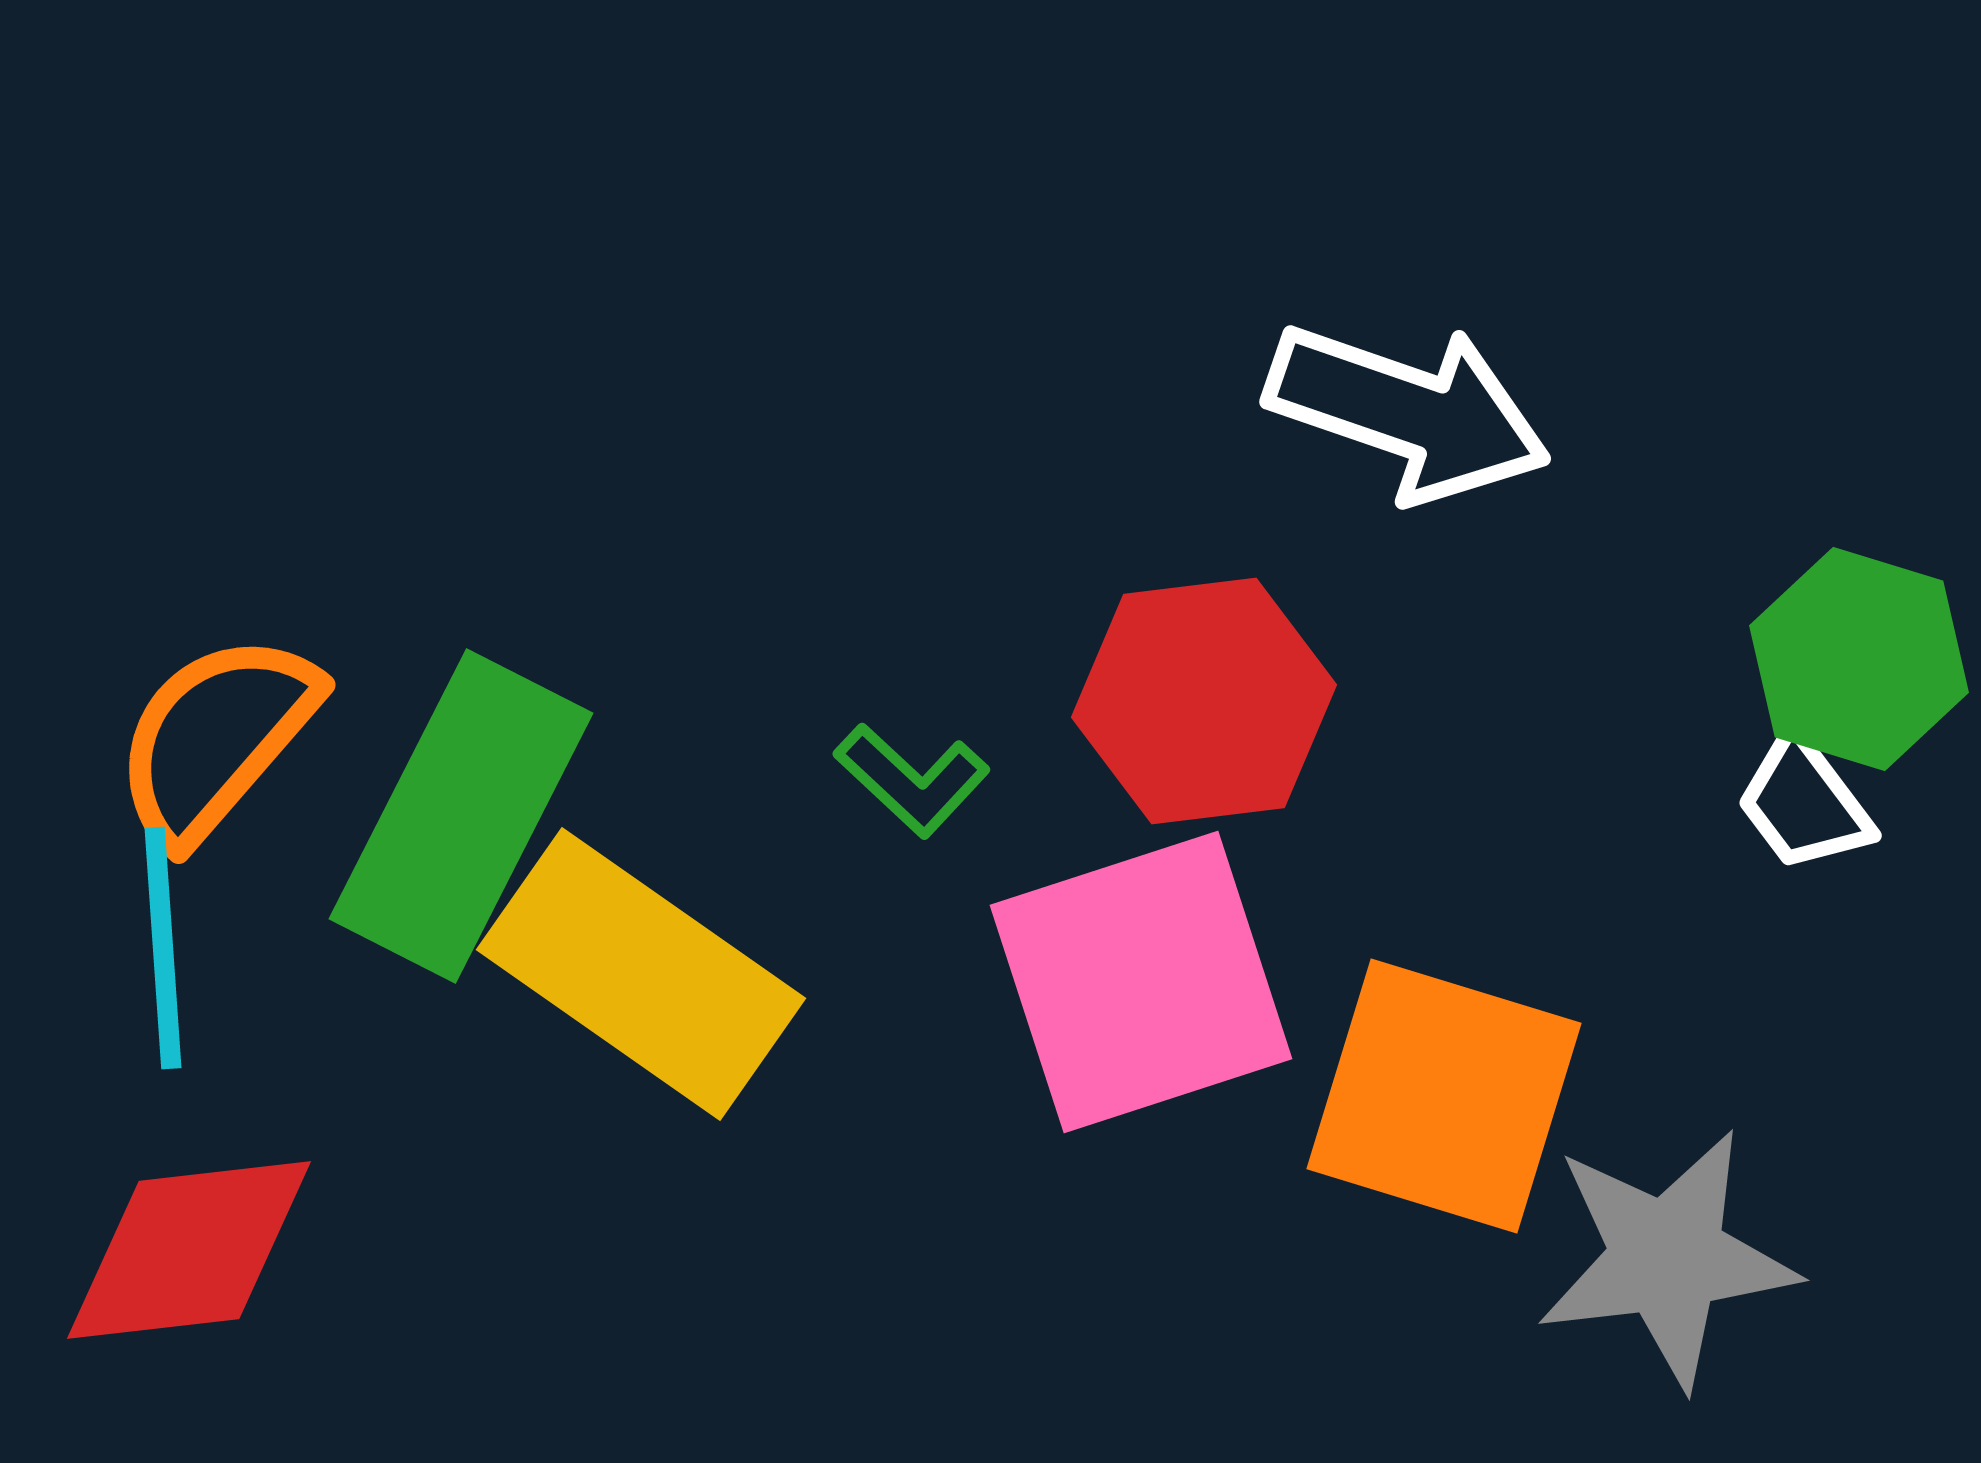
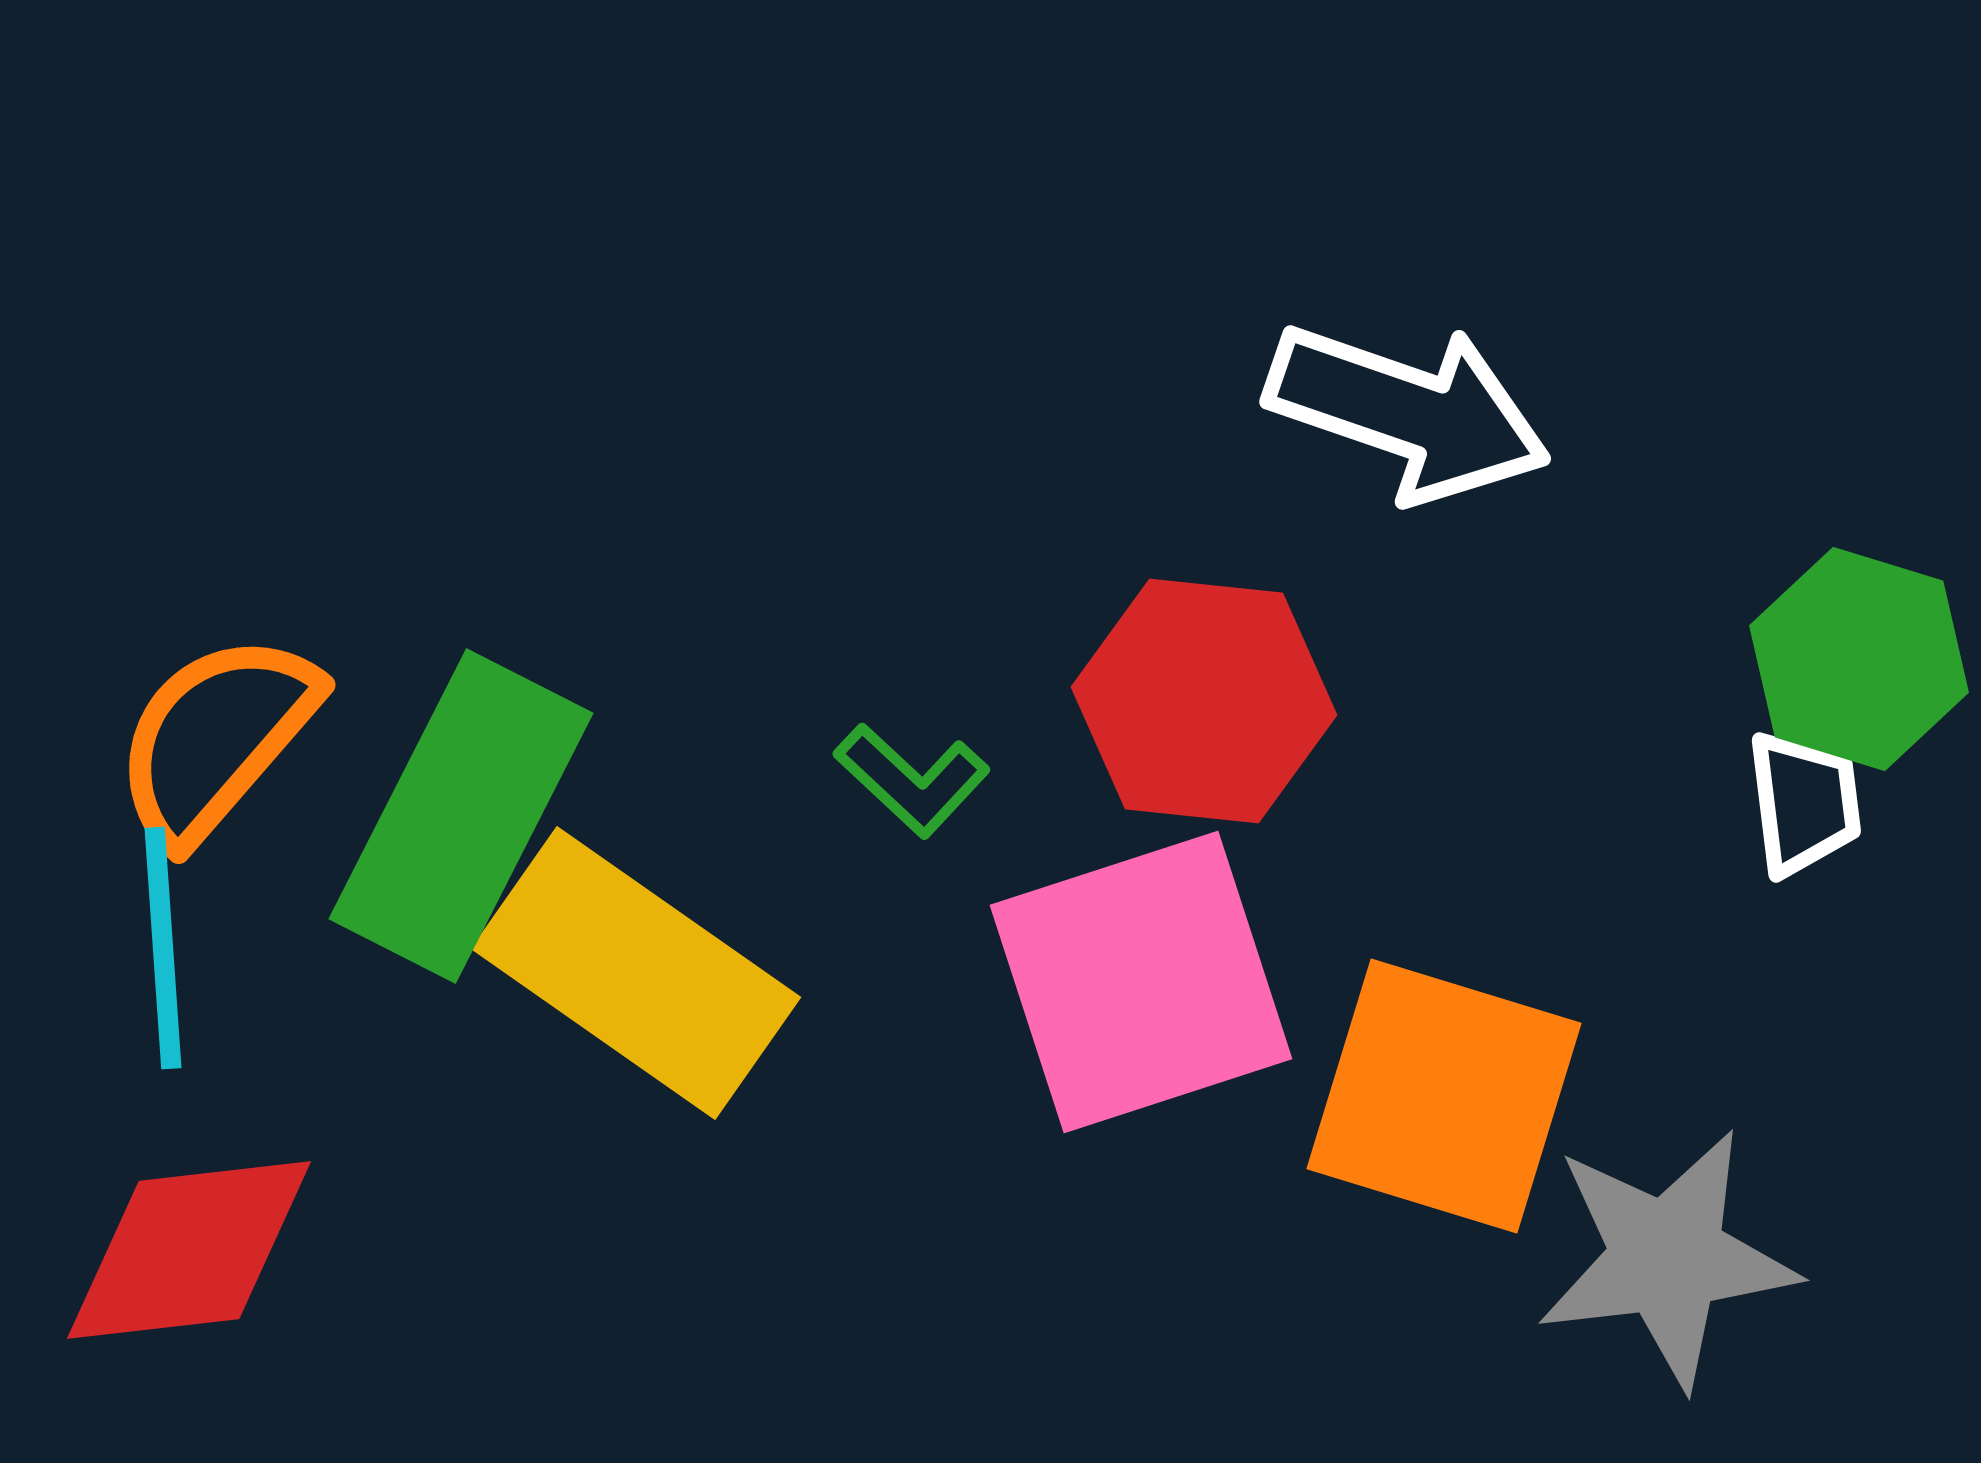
red hexagon: rotated 13 degrees clockwise
white trapezoid: rotated 150 degrees counterclockwise
yellow rectangle: moved 5 px left, 1 px up
